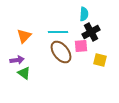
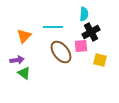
cyan line: moved 5 px left, 5 px up
